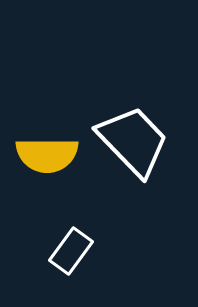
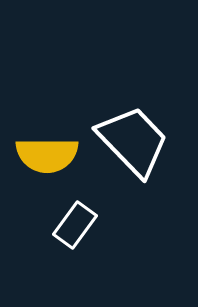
white rectangle: moved 4 px right, 26 px up
